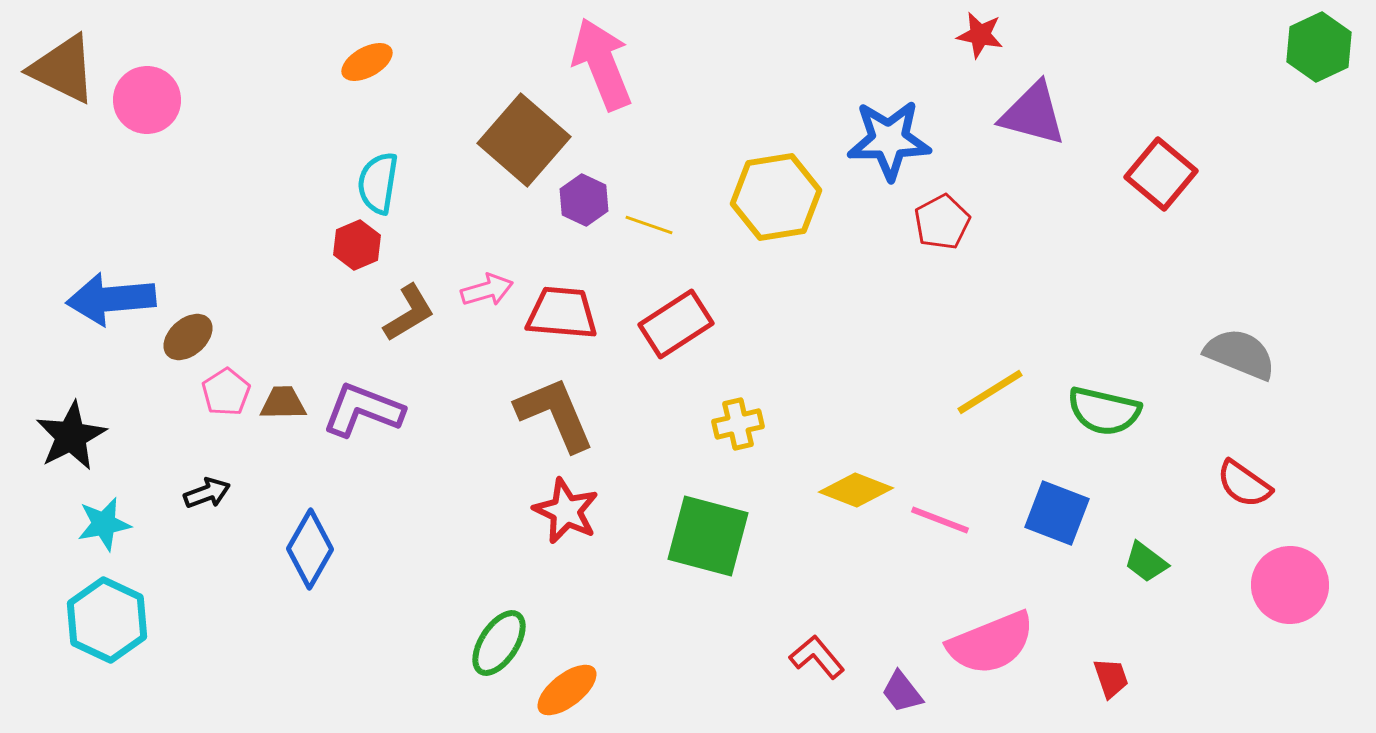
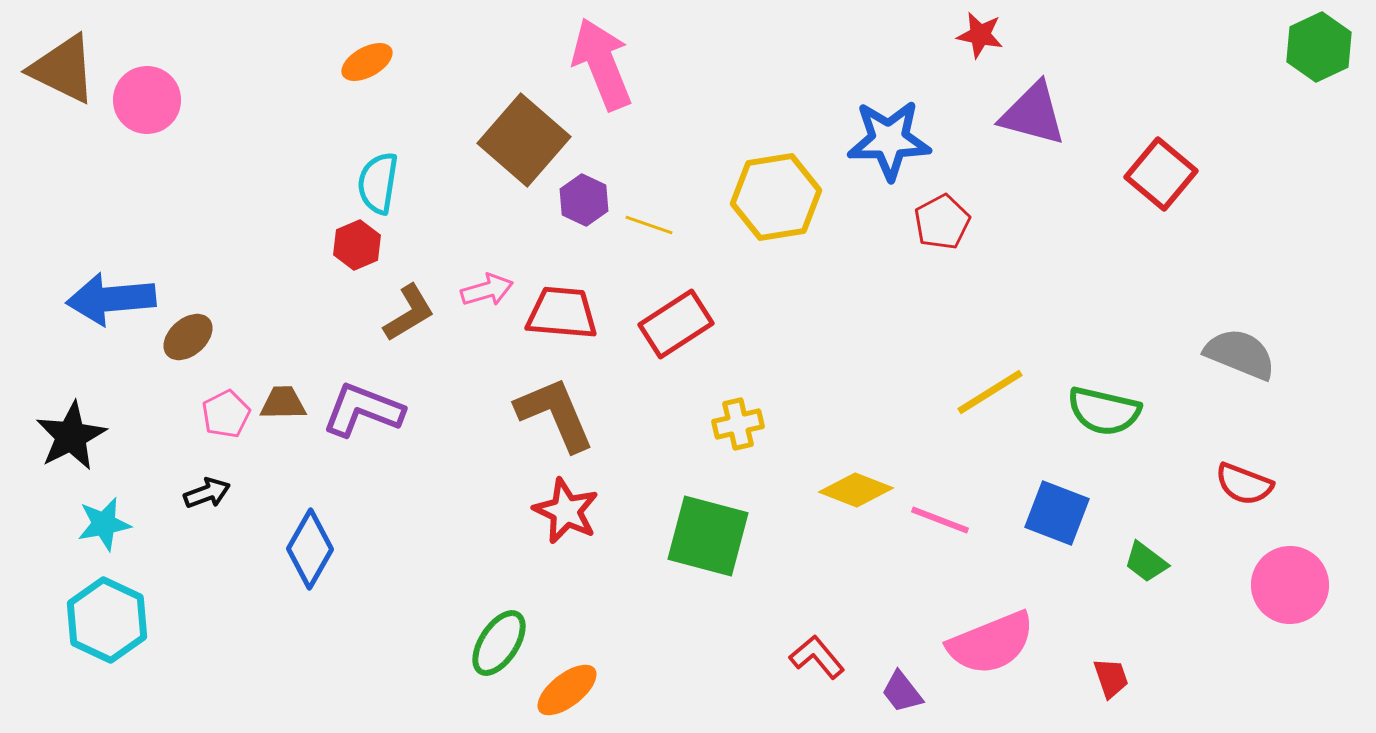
pink pentagon at (226, 392): moved 22 px down; rotated 6 degrees clockwise
red semicircle at (1244, 484): rotated 14 degrees counterclockwise
